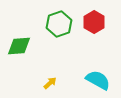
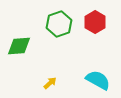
red hexagon: moved 1 px right
